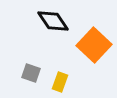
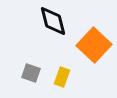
black diamond: rotated 20 degrees clockwise
yellow rectangle: moved 2 px right, 5 px up
